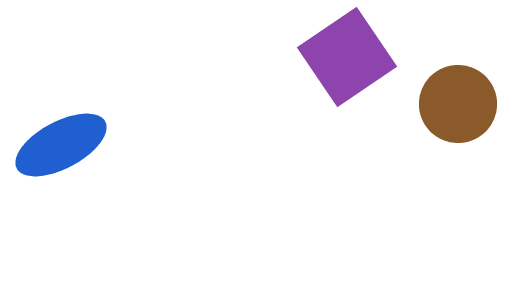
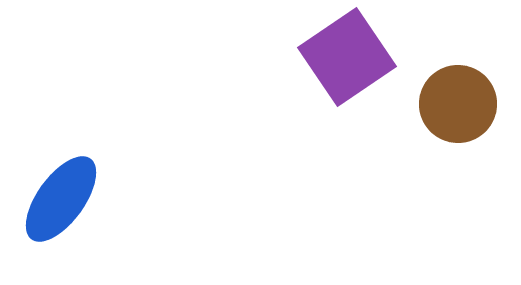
blue ellipse: moved 54 px down; rotated 26 degrees counterclockwise
